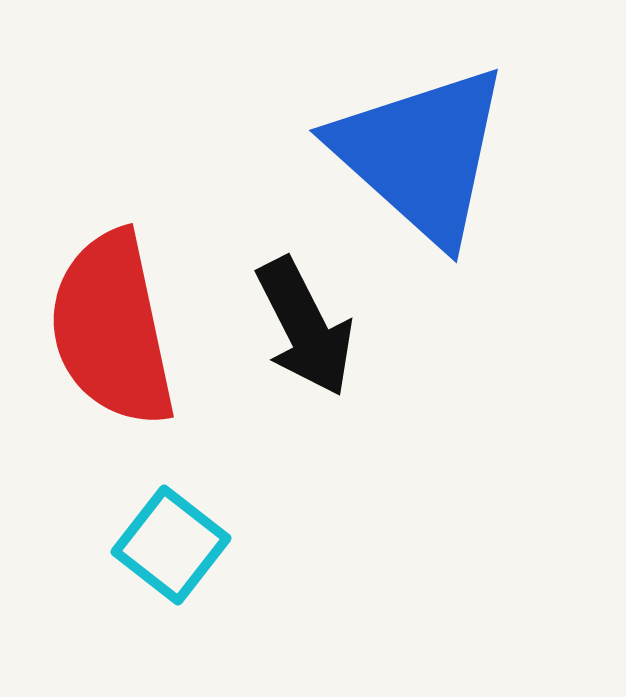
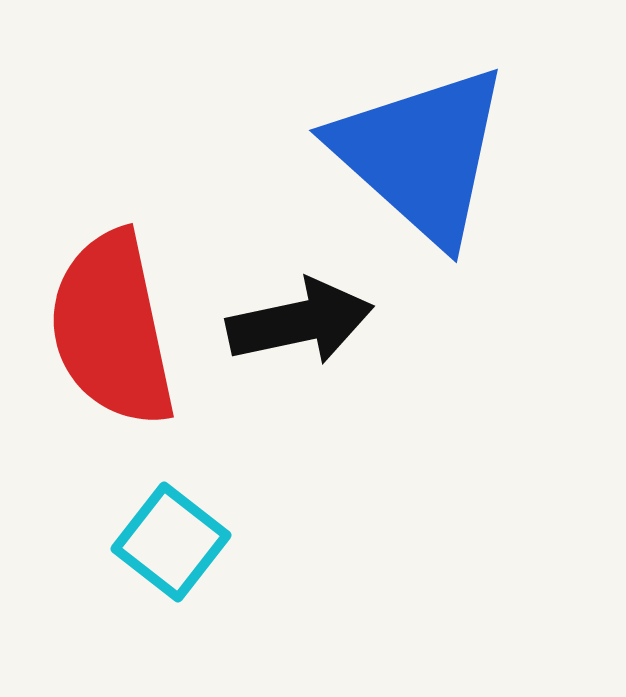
black arrow: moved 5 px left, 5 px up; rotated 75 degrees counterclockwise
cyan square: moved 3 px up
